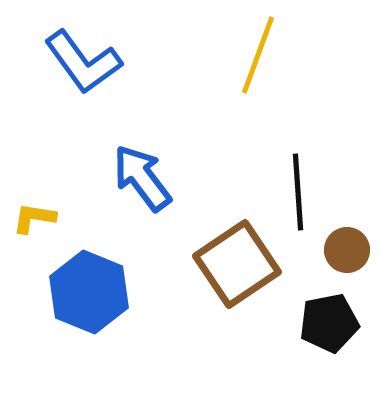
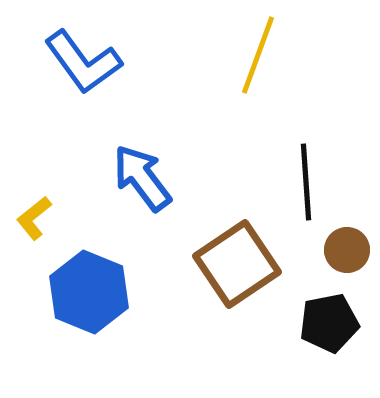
black line: moved 8 px right, 10 px up
yellow L-shape: rotated 48 degrees counterclockwise
